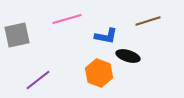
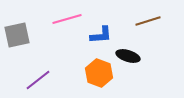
blue L-shape: moved 5 px left, 1 px up; rotated 15 degrees counterclockwise
